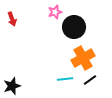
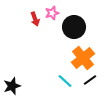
pink star: moved 3 px left, 1 px down
red arrow: moved 23 px right
orange cross: rotated 10 degrees counterclockwise
cyan line: moved 2 px down; rotated 49 degrees clockwise
